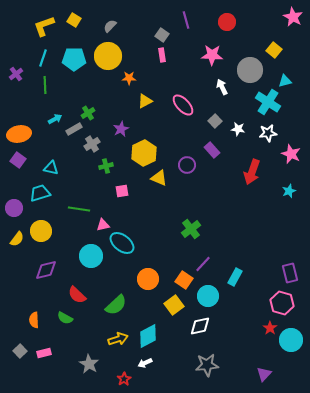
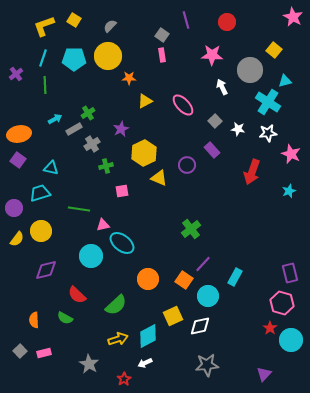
yellow square at (174, 305): moved 1 px left, 11 px down; rotated 12 degrees clockwise
